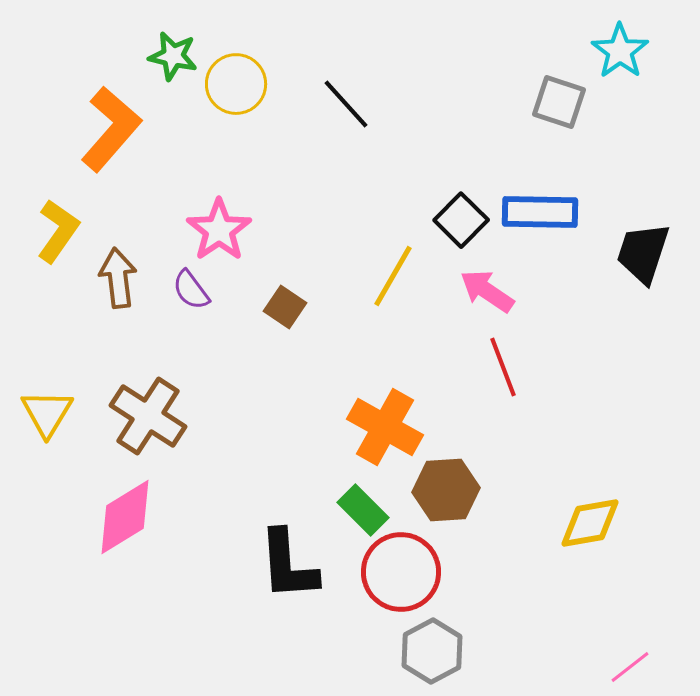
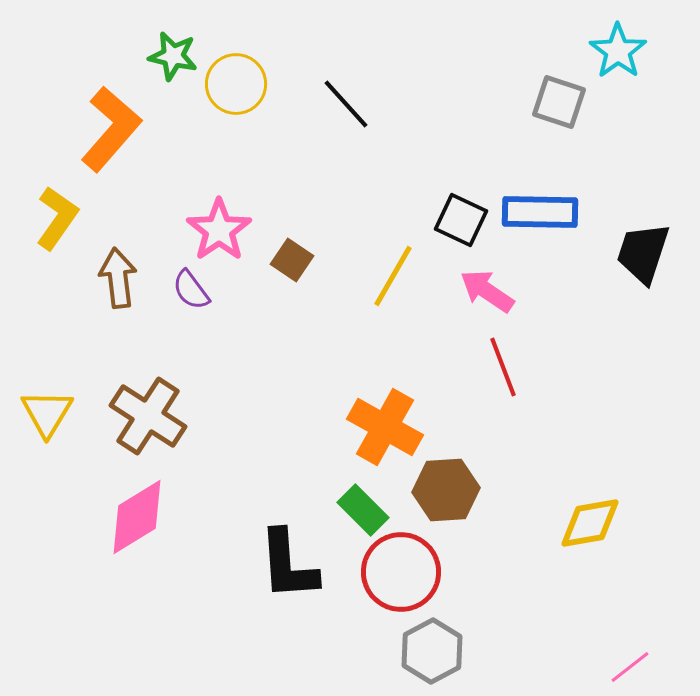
cyan star: moved 2 px left
black square: rotated 20 degrees counterclockwise
yellow L-shape: moved 1 px left, 13 px up
brown square: moved 7 px right, 47 px up
pink diamond: moved 12 px right
